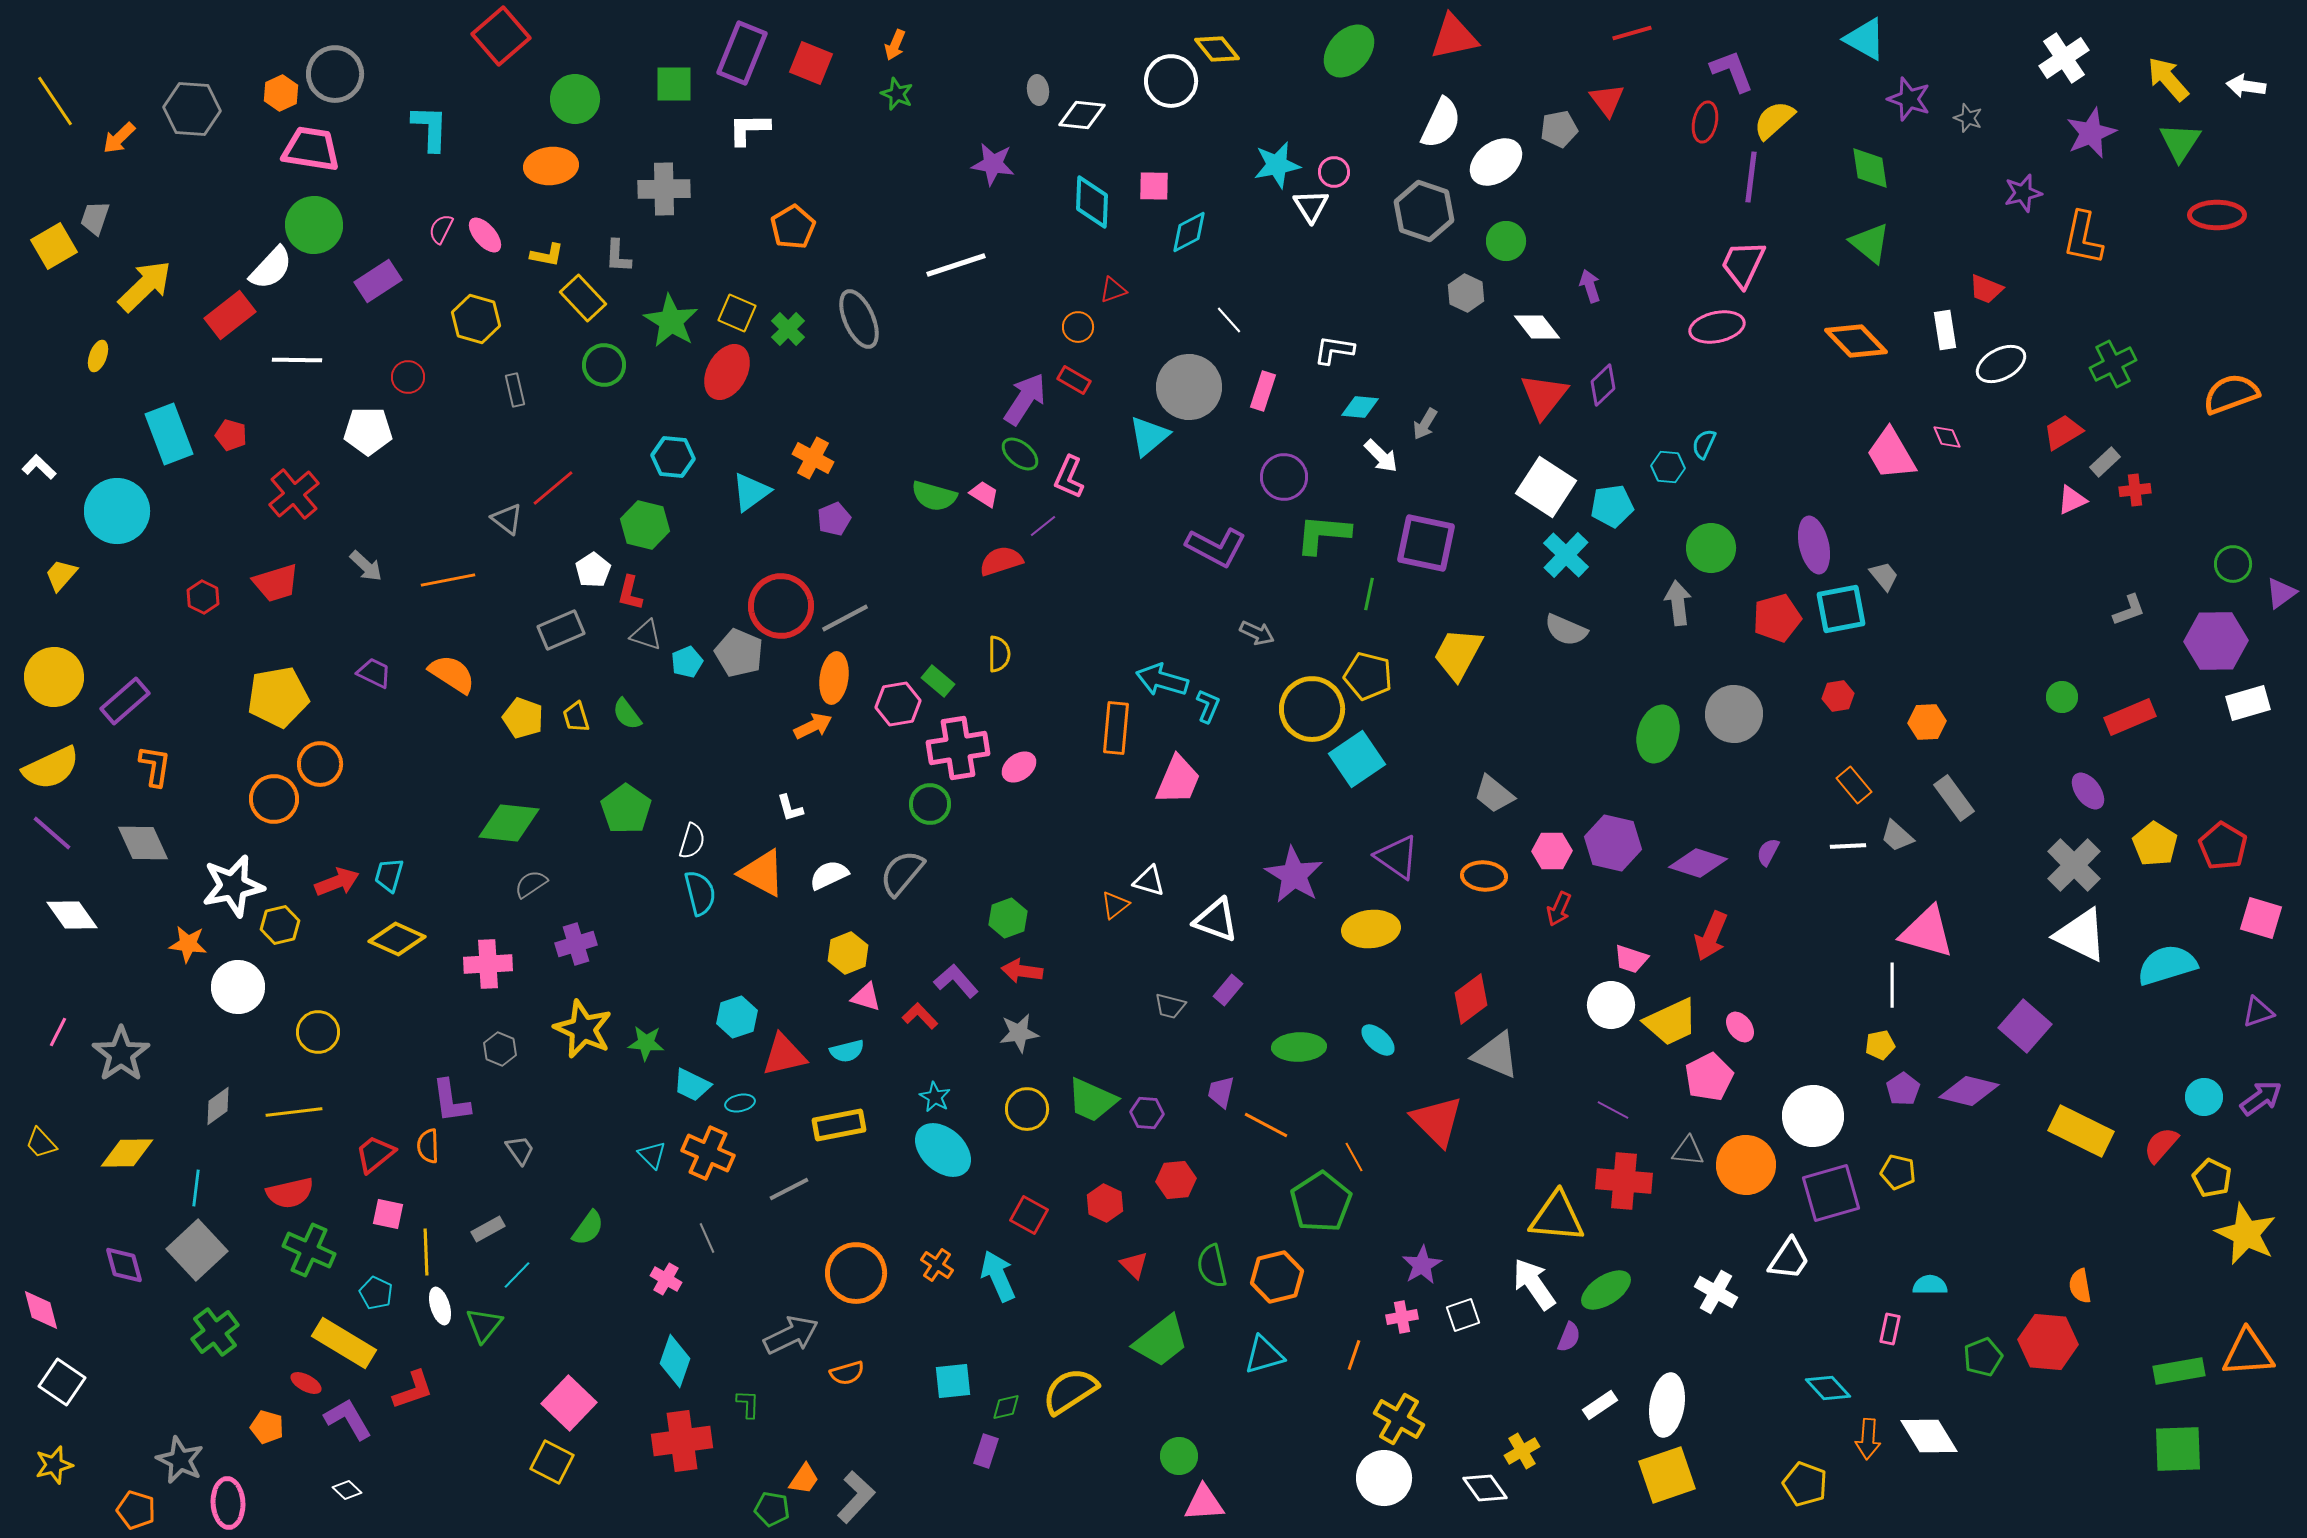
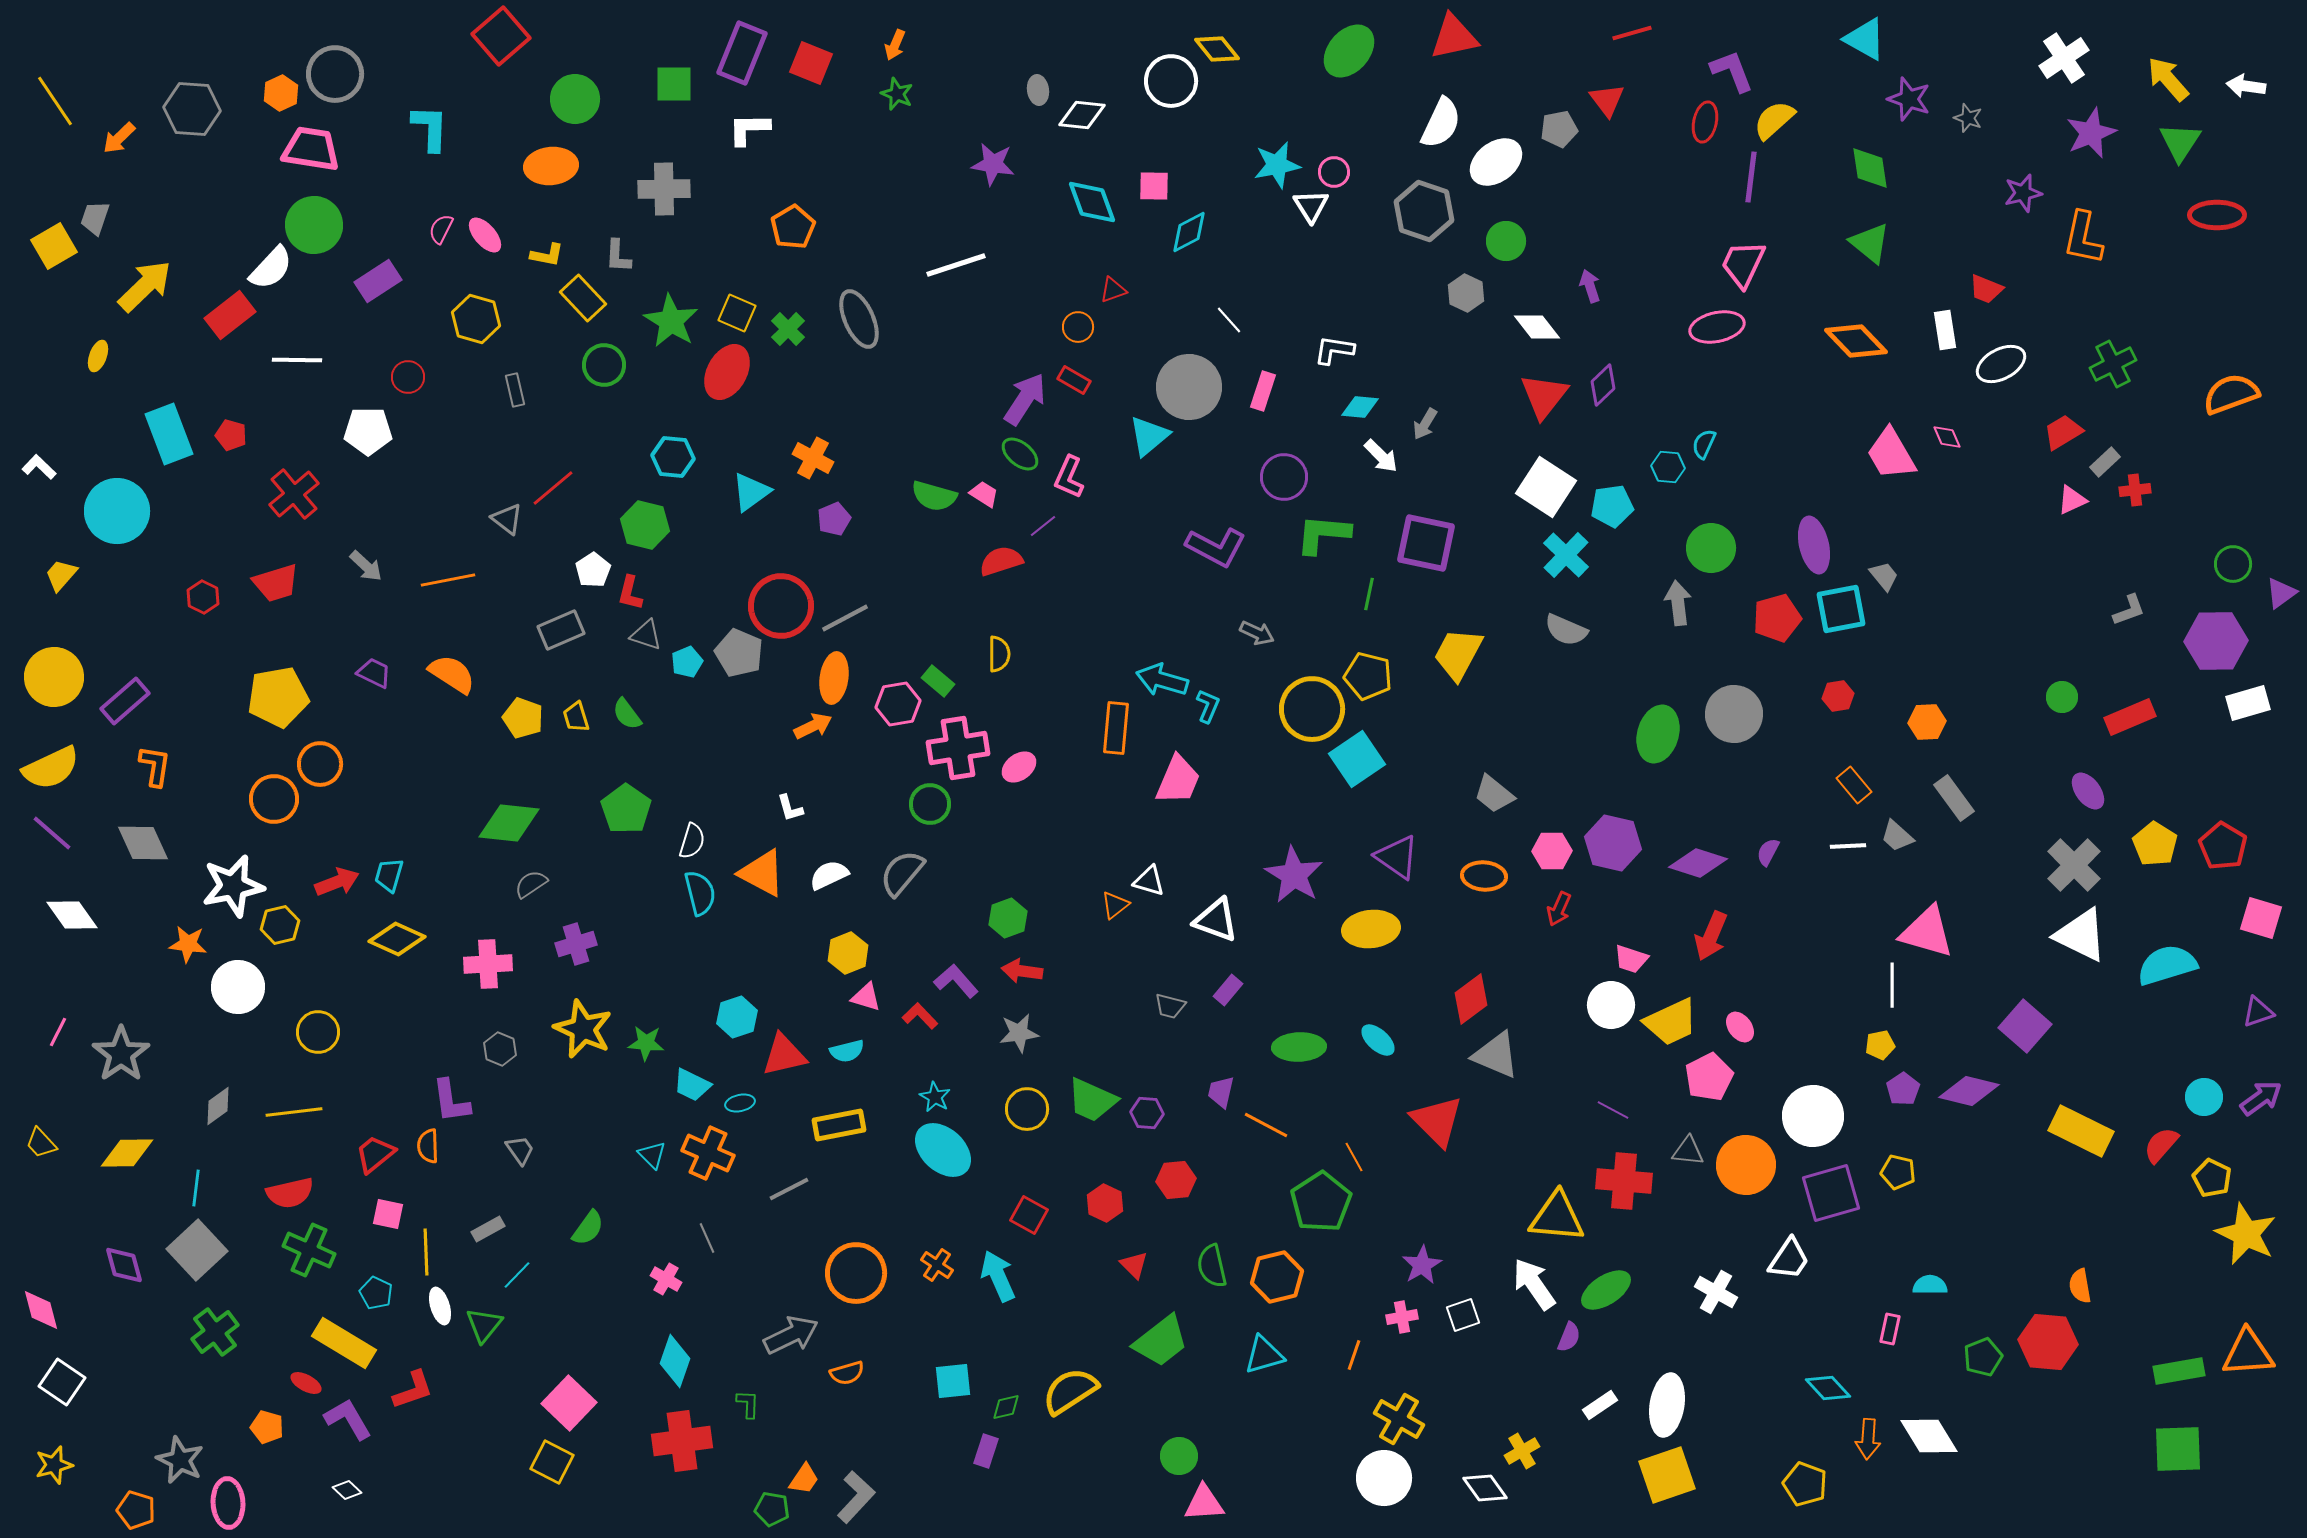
cyan diamond at (1092, 202): rotated 22 degrees counterclockwise
